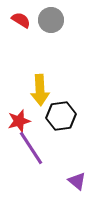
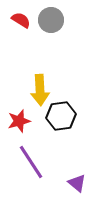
purple line: moved 14 px down
purple triangle: moved 2 px down
